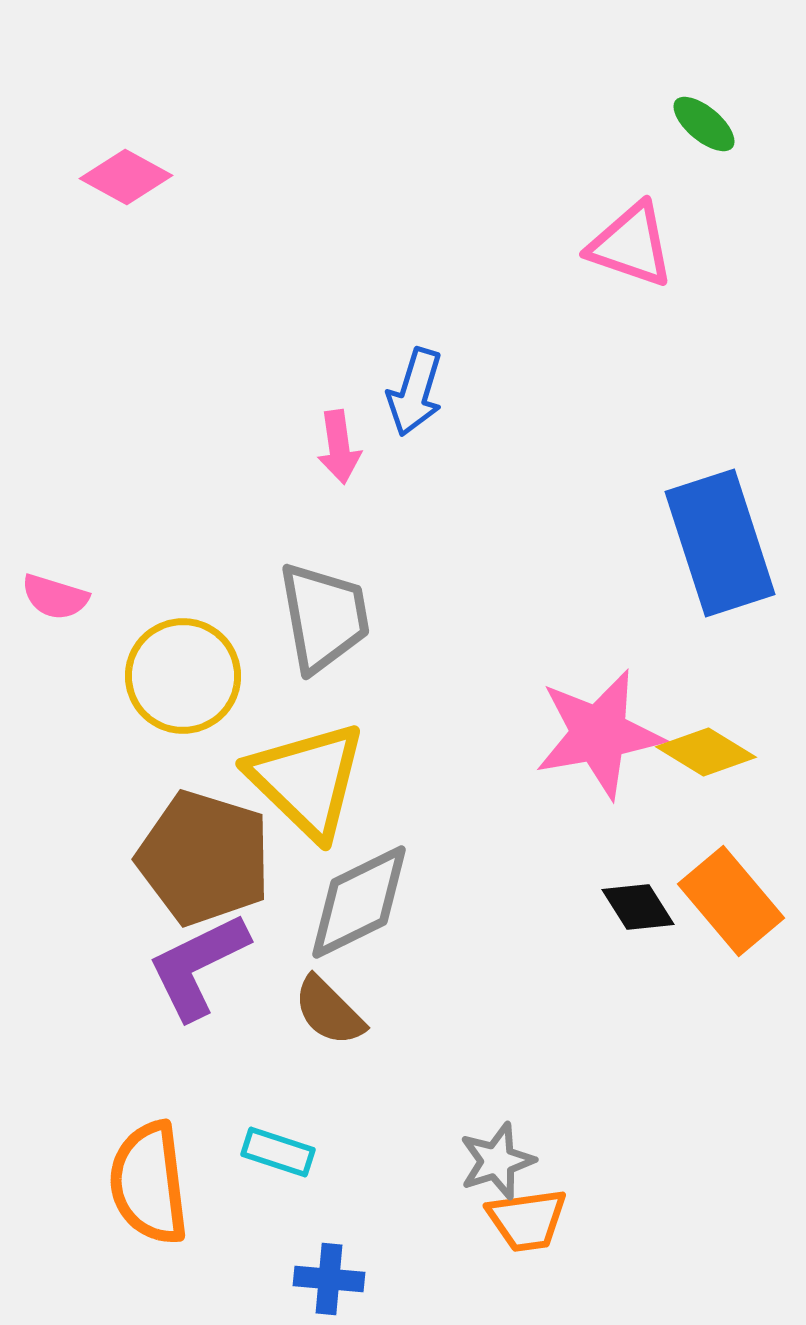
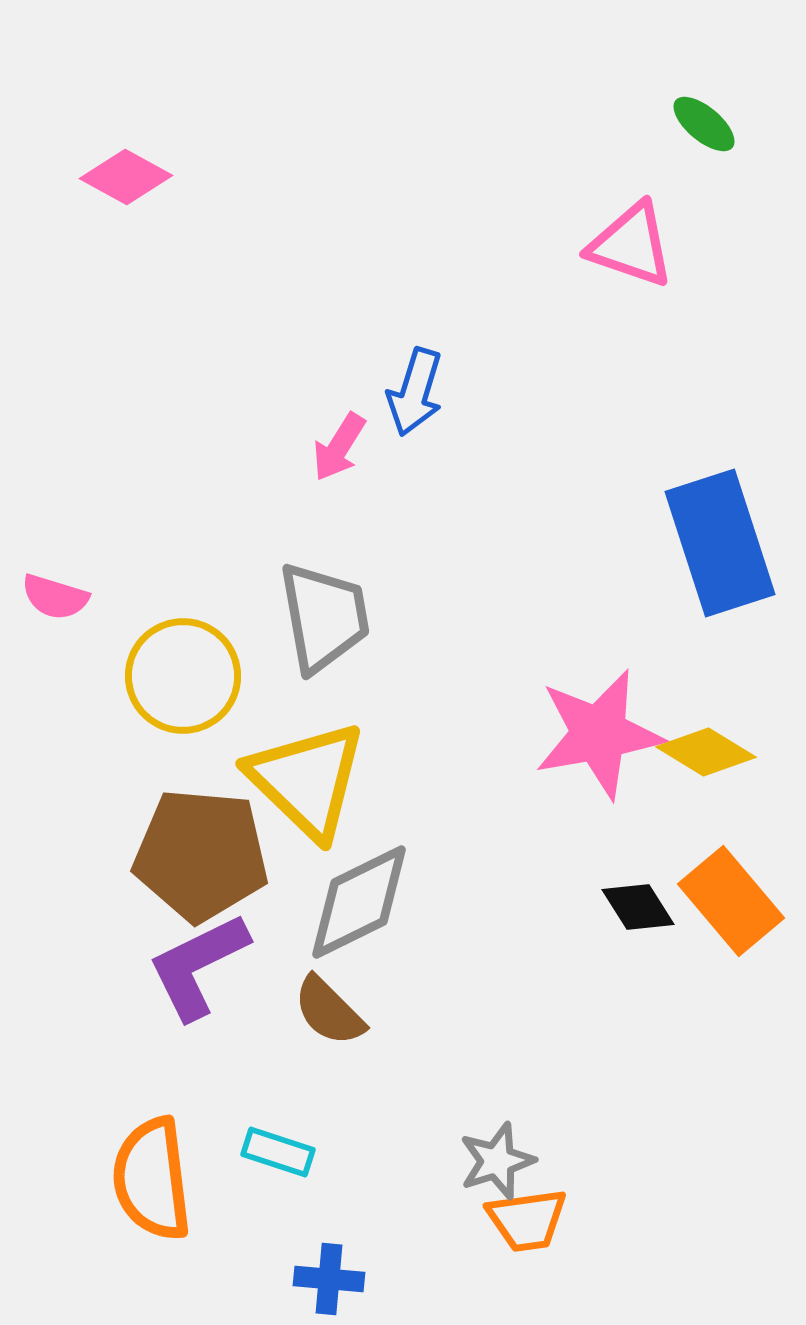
pink arrow: rotated 40 degrees clockwise
brown pentagon: moved 3 px left, 3 px up; rotated 12 degrees counterclockwise
orange semicircle: moved 3 px right, 4 px up
